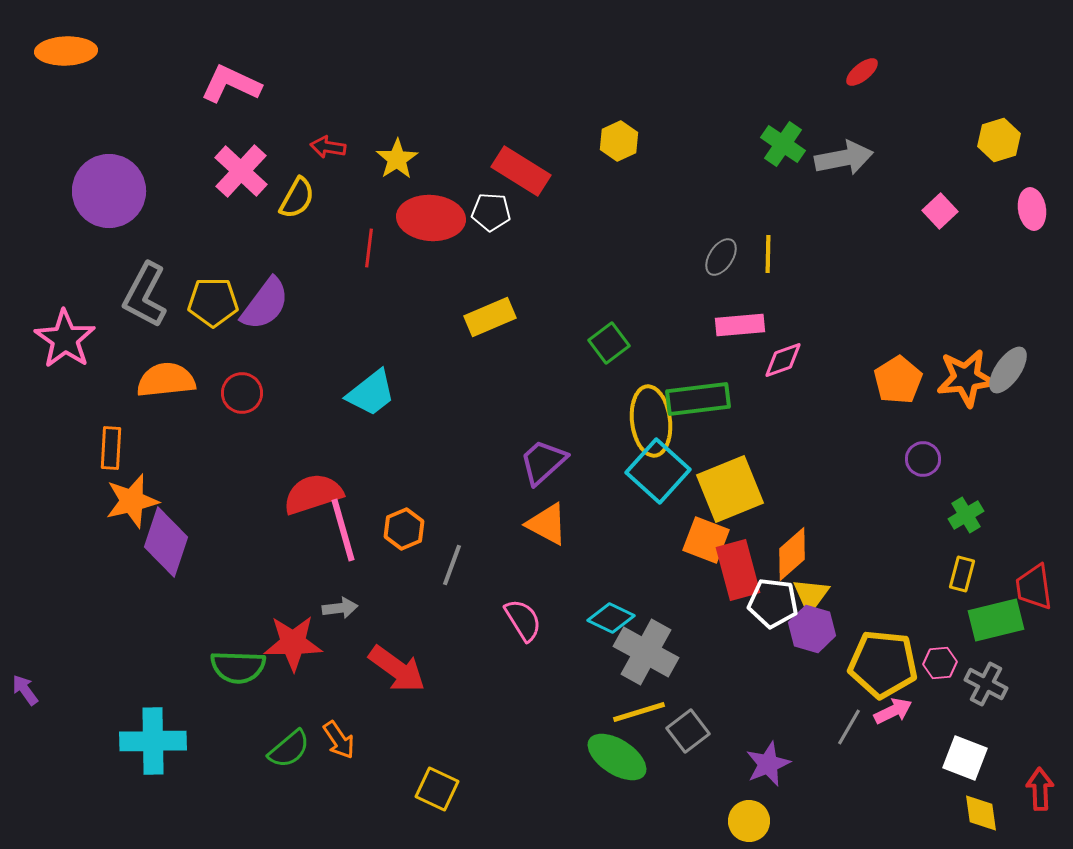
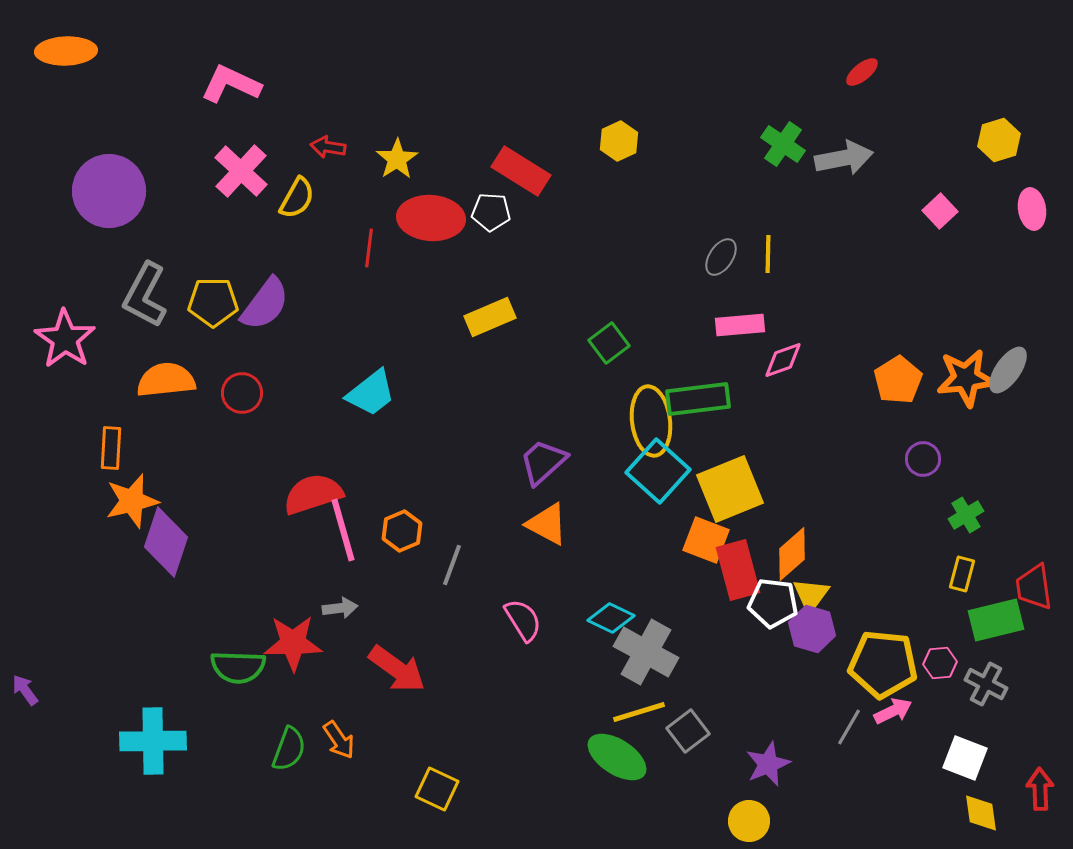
orange hexagon at (404, 529): moved 2 px left, 2 px down
green semicircle at (289, 749): rotated 30 degrees counterclockwise
